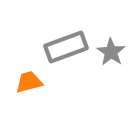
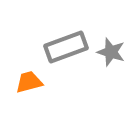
gray star: rotated 16 degrees counterclockwise
